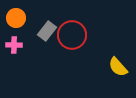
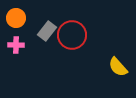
pink cross: moved 2 px right
